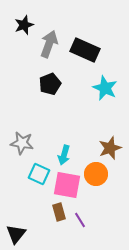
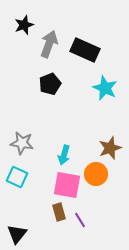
cyan square: moved 22 px left, 3 px down
black triangle: moved 1 px right
